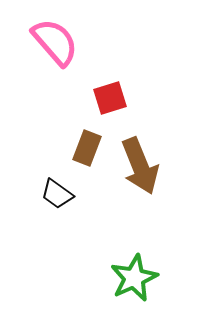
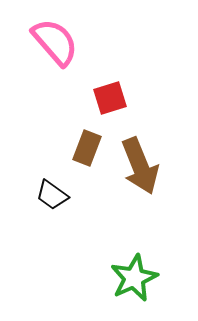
black trapezoid: moved 5 px left, 1 px down
